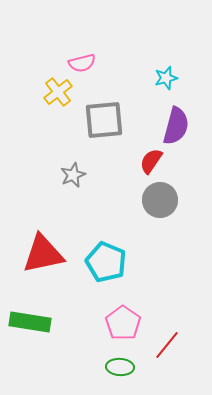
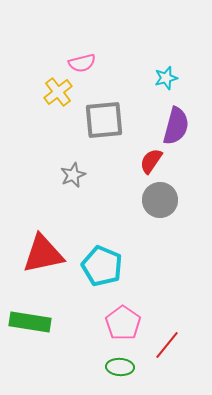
cyan pentagon: moved 4 px left, 4 px down
